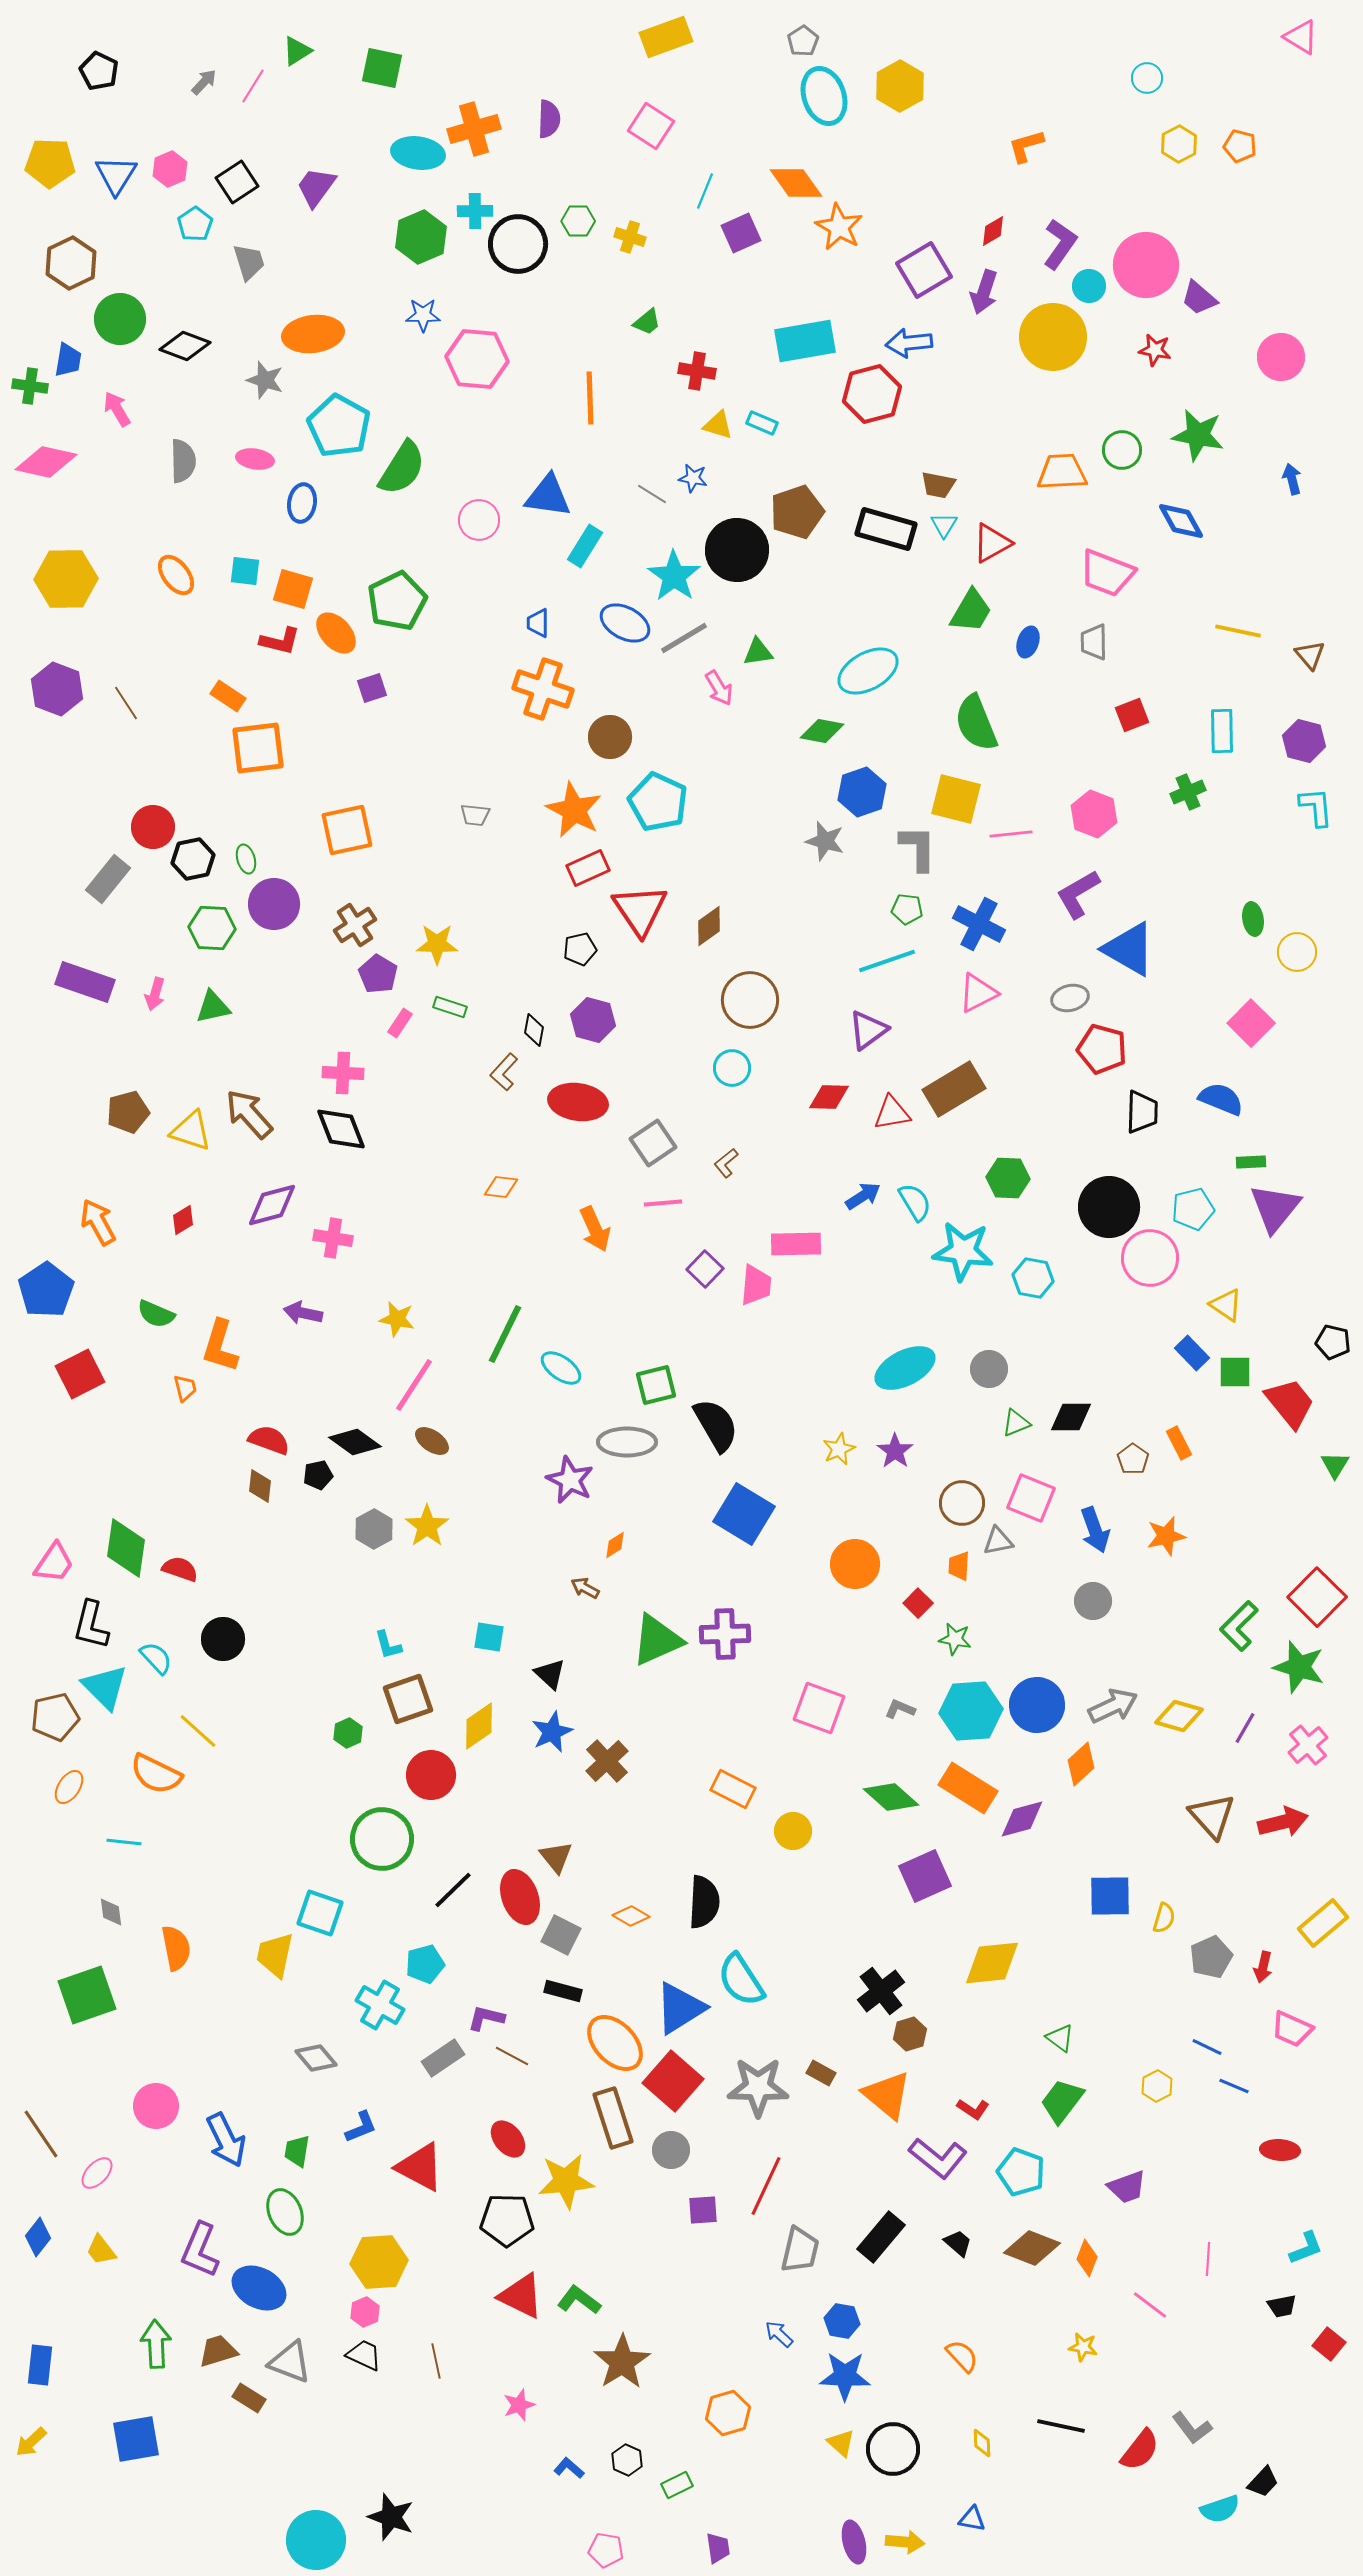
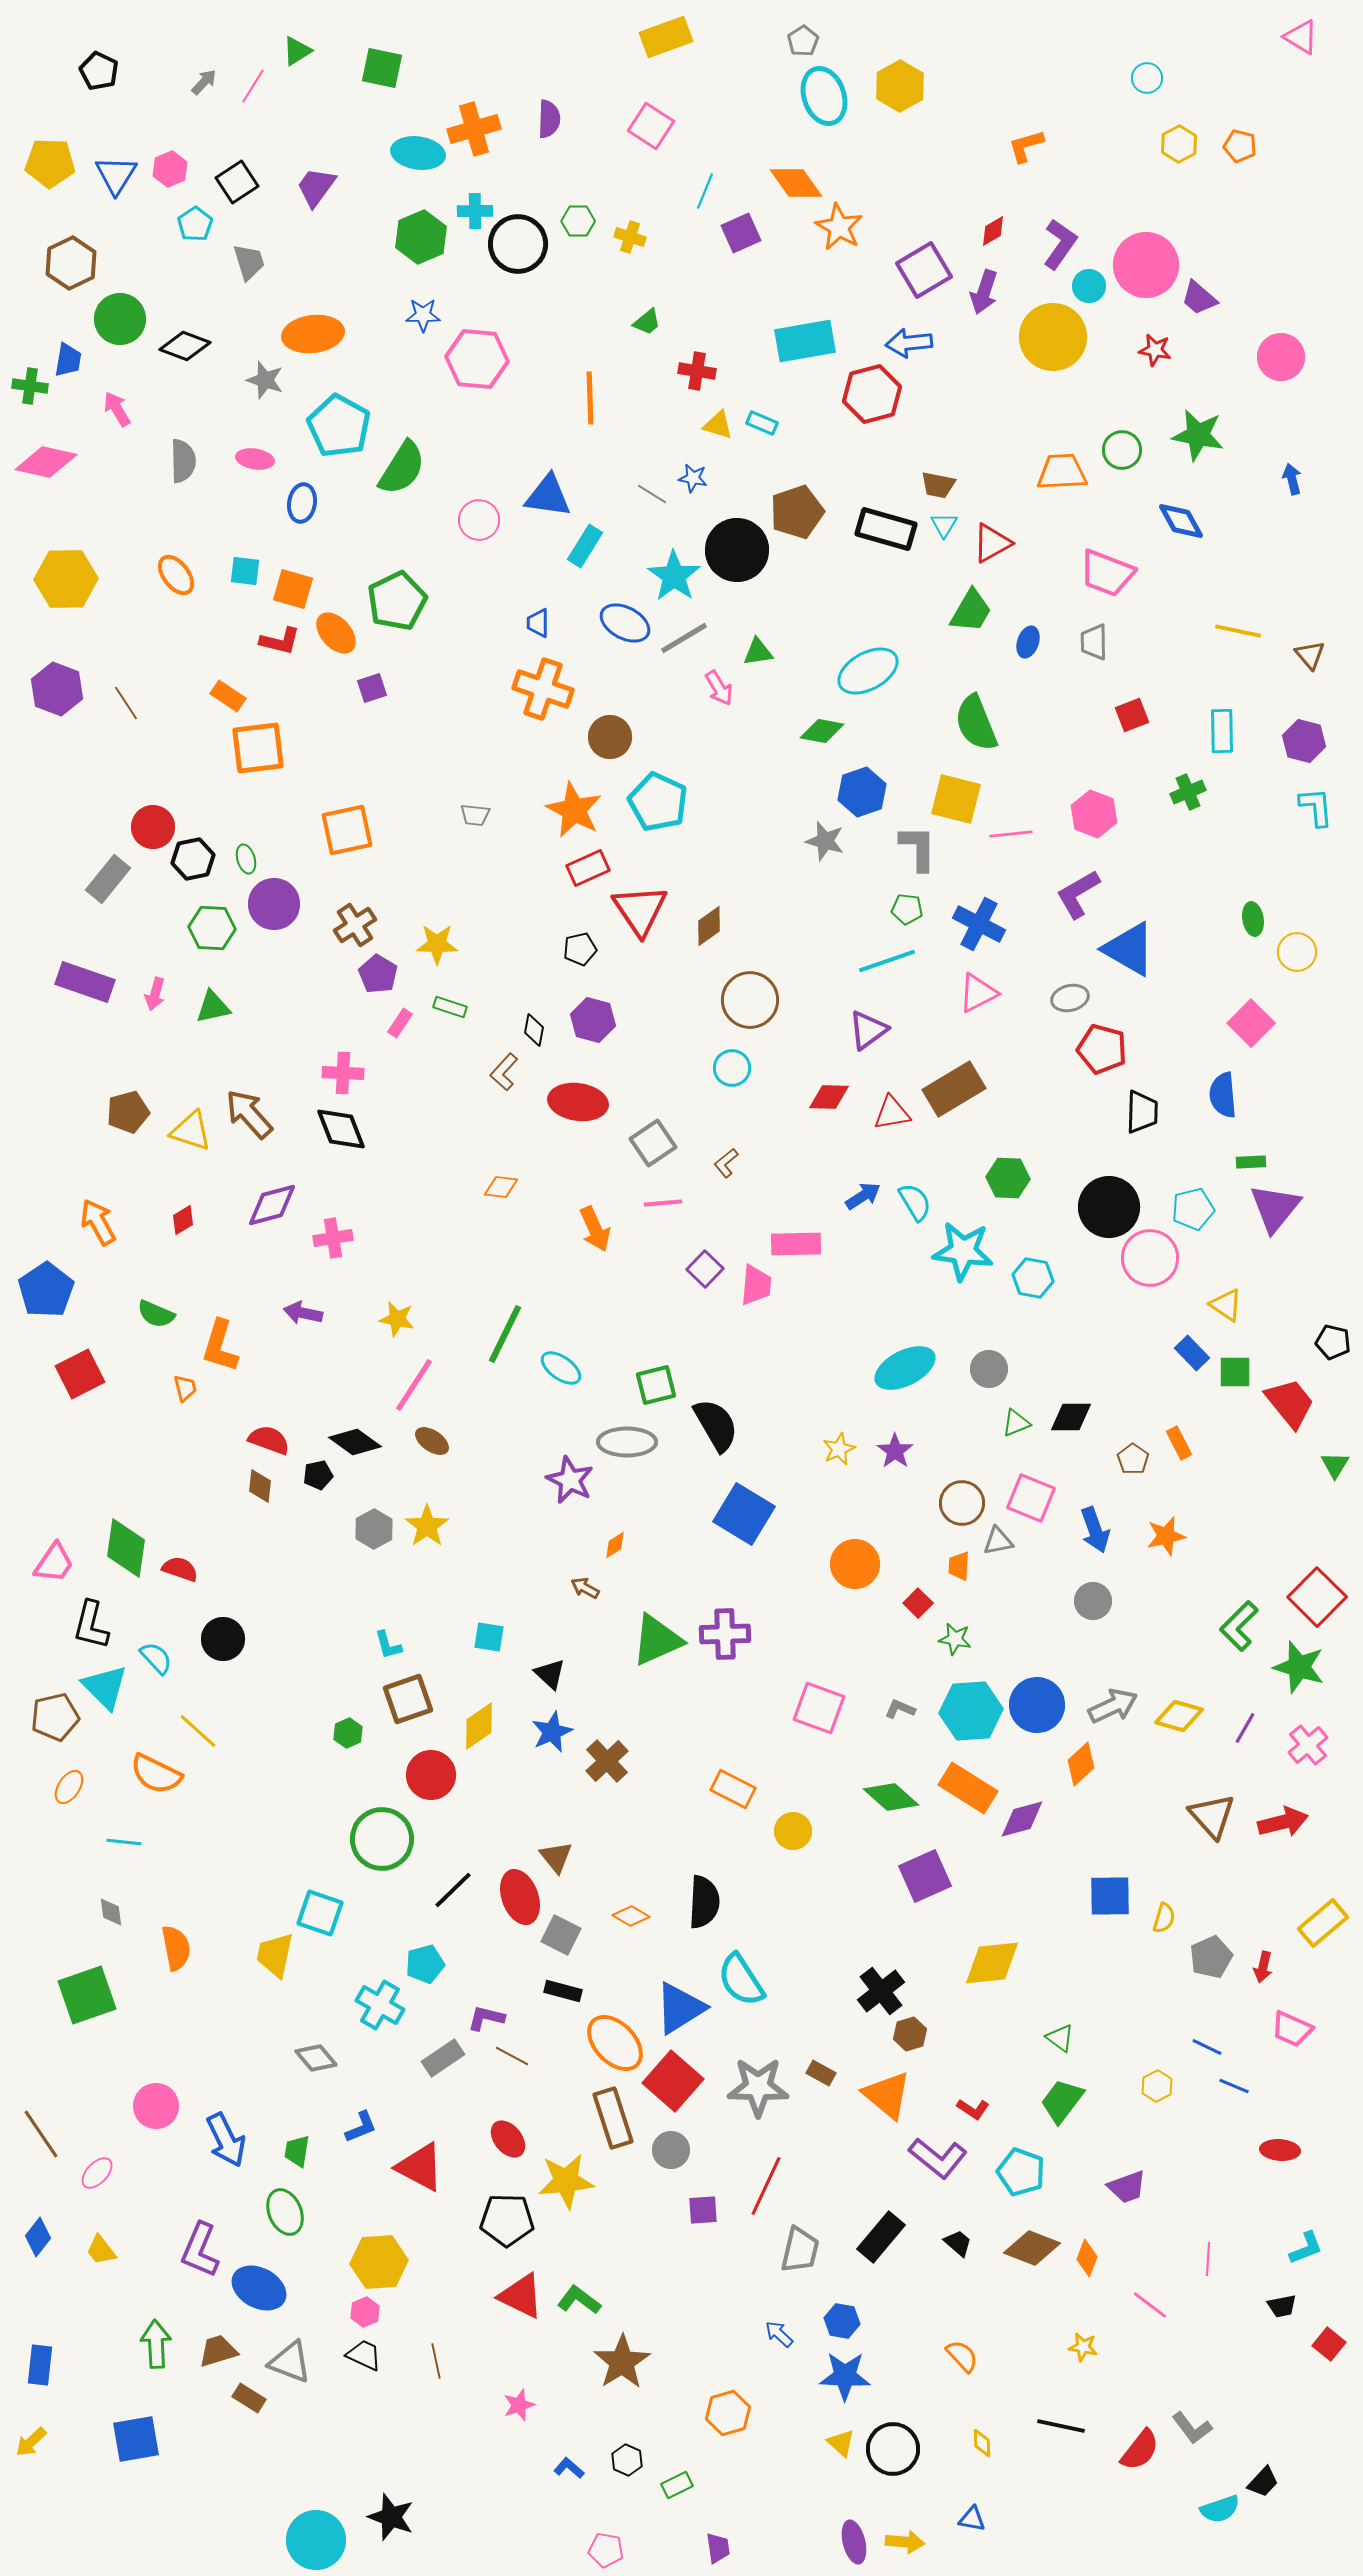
blue semicircle at (1221, 1099): moved 2 px right, 4 px up; rotated 117 degrees counterclockwise
pink cross at (333, 1238): rotated 18 degrees counterclockwise
